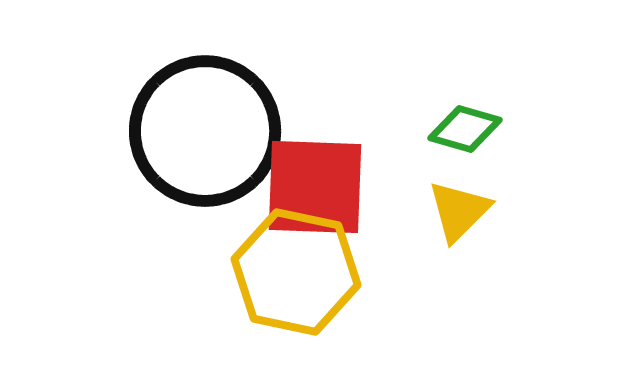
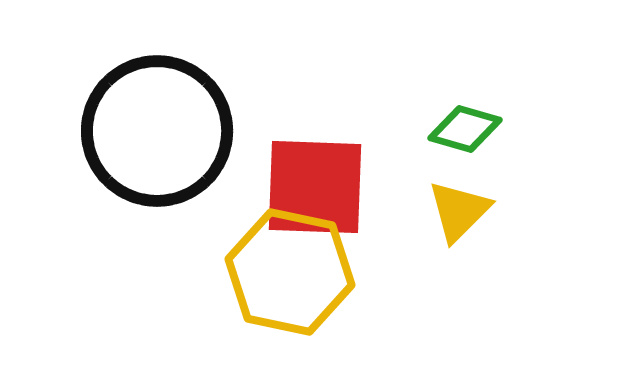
black circle: moved 48 px left
yellow hexagon: moved 6 px left
